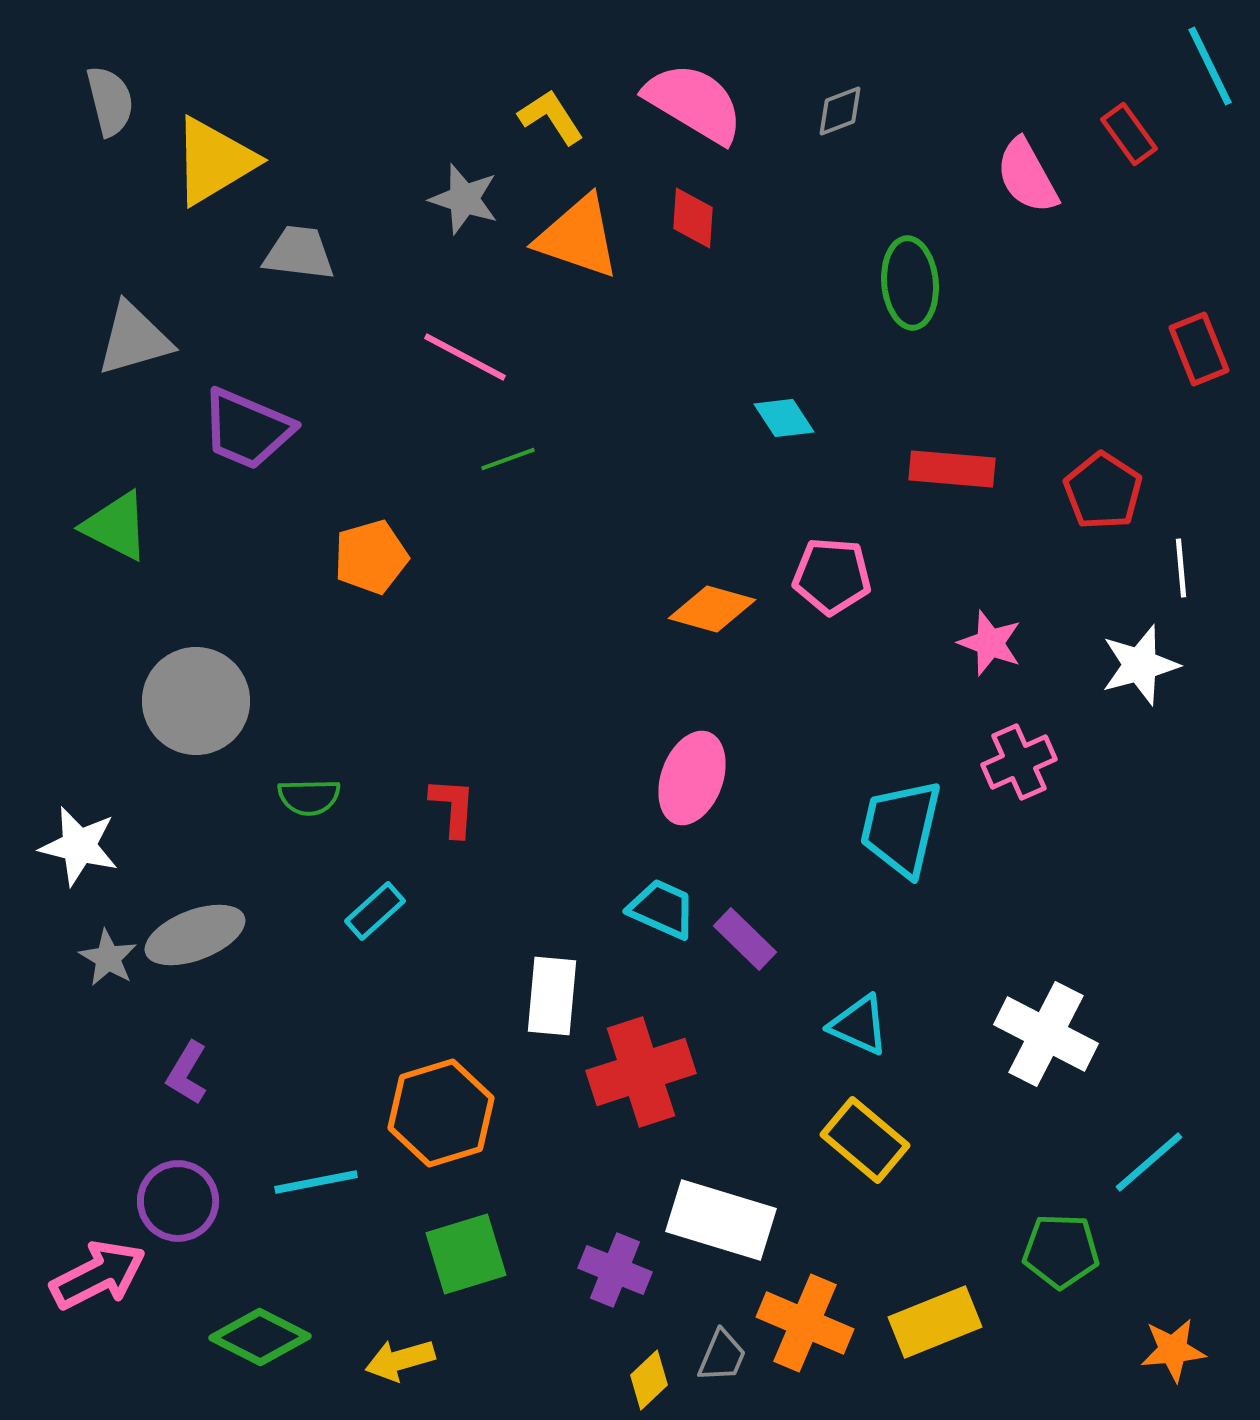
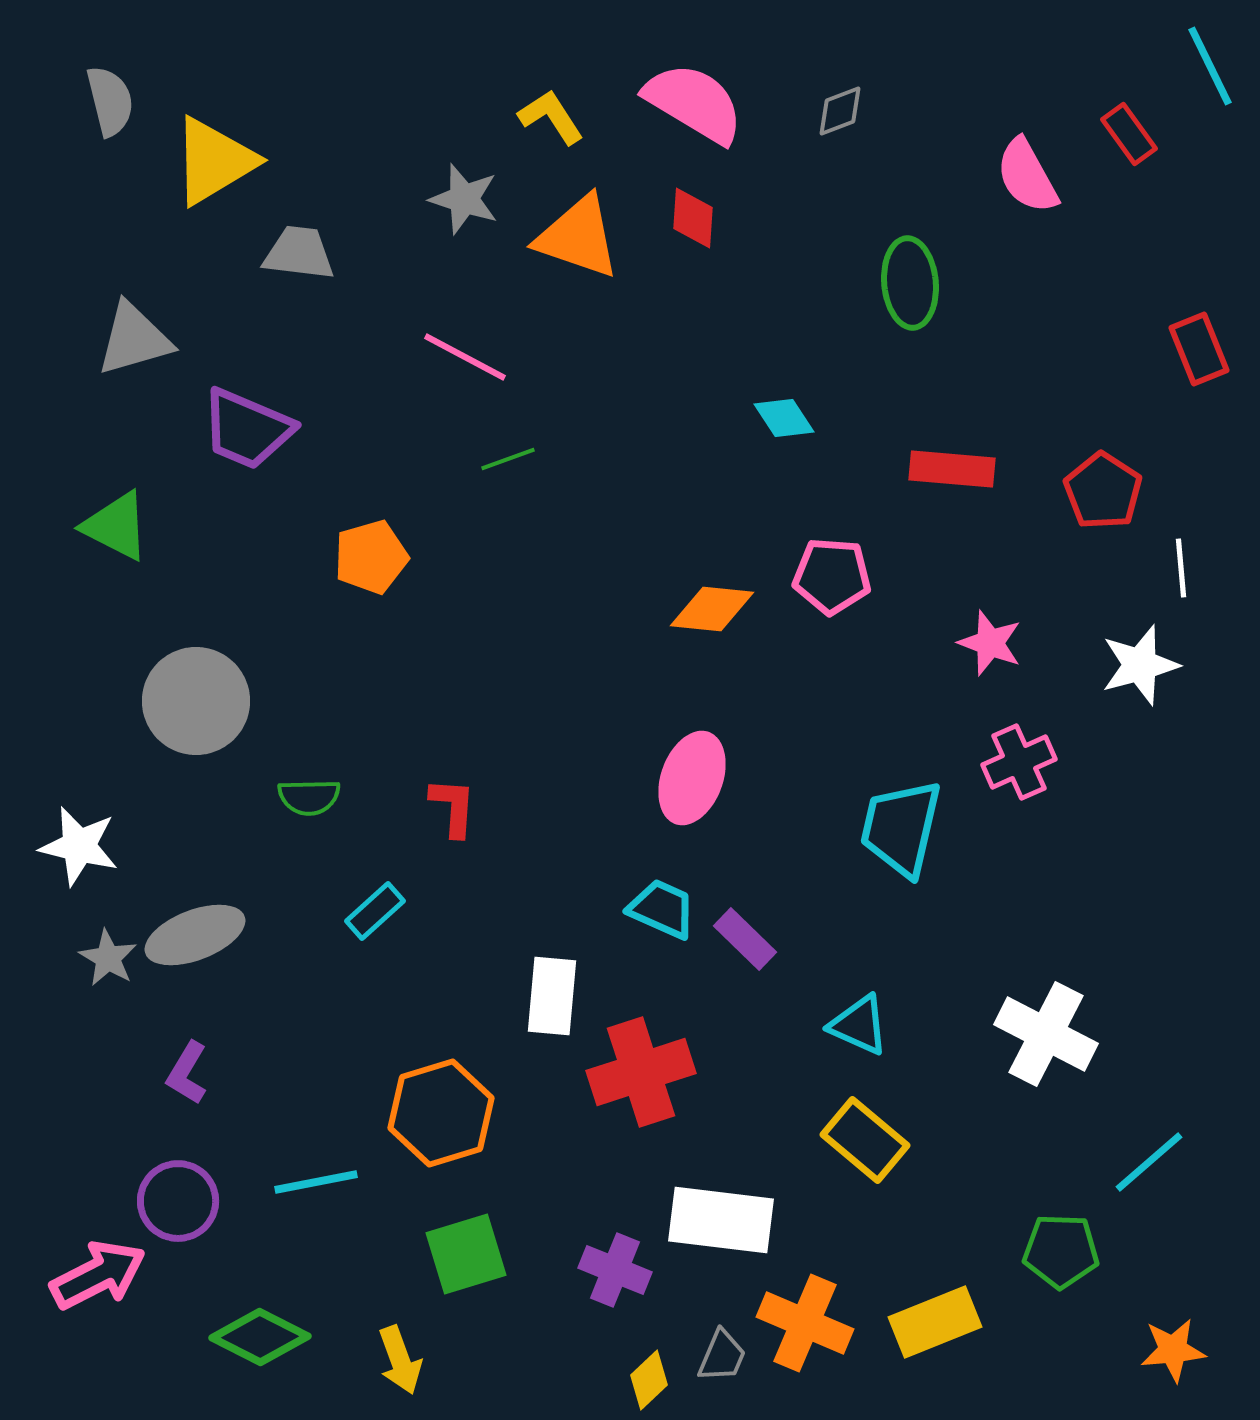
orange diamond at (712, 609): rotated 10 degrees counterclockwise
white rectangle at (721, 1220): rotated 10 degrees counterclockwise
yellow arrow at (400, 1360): rotated 94 degrees counterclockwise
